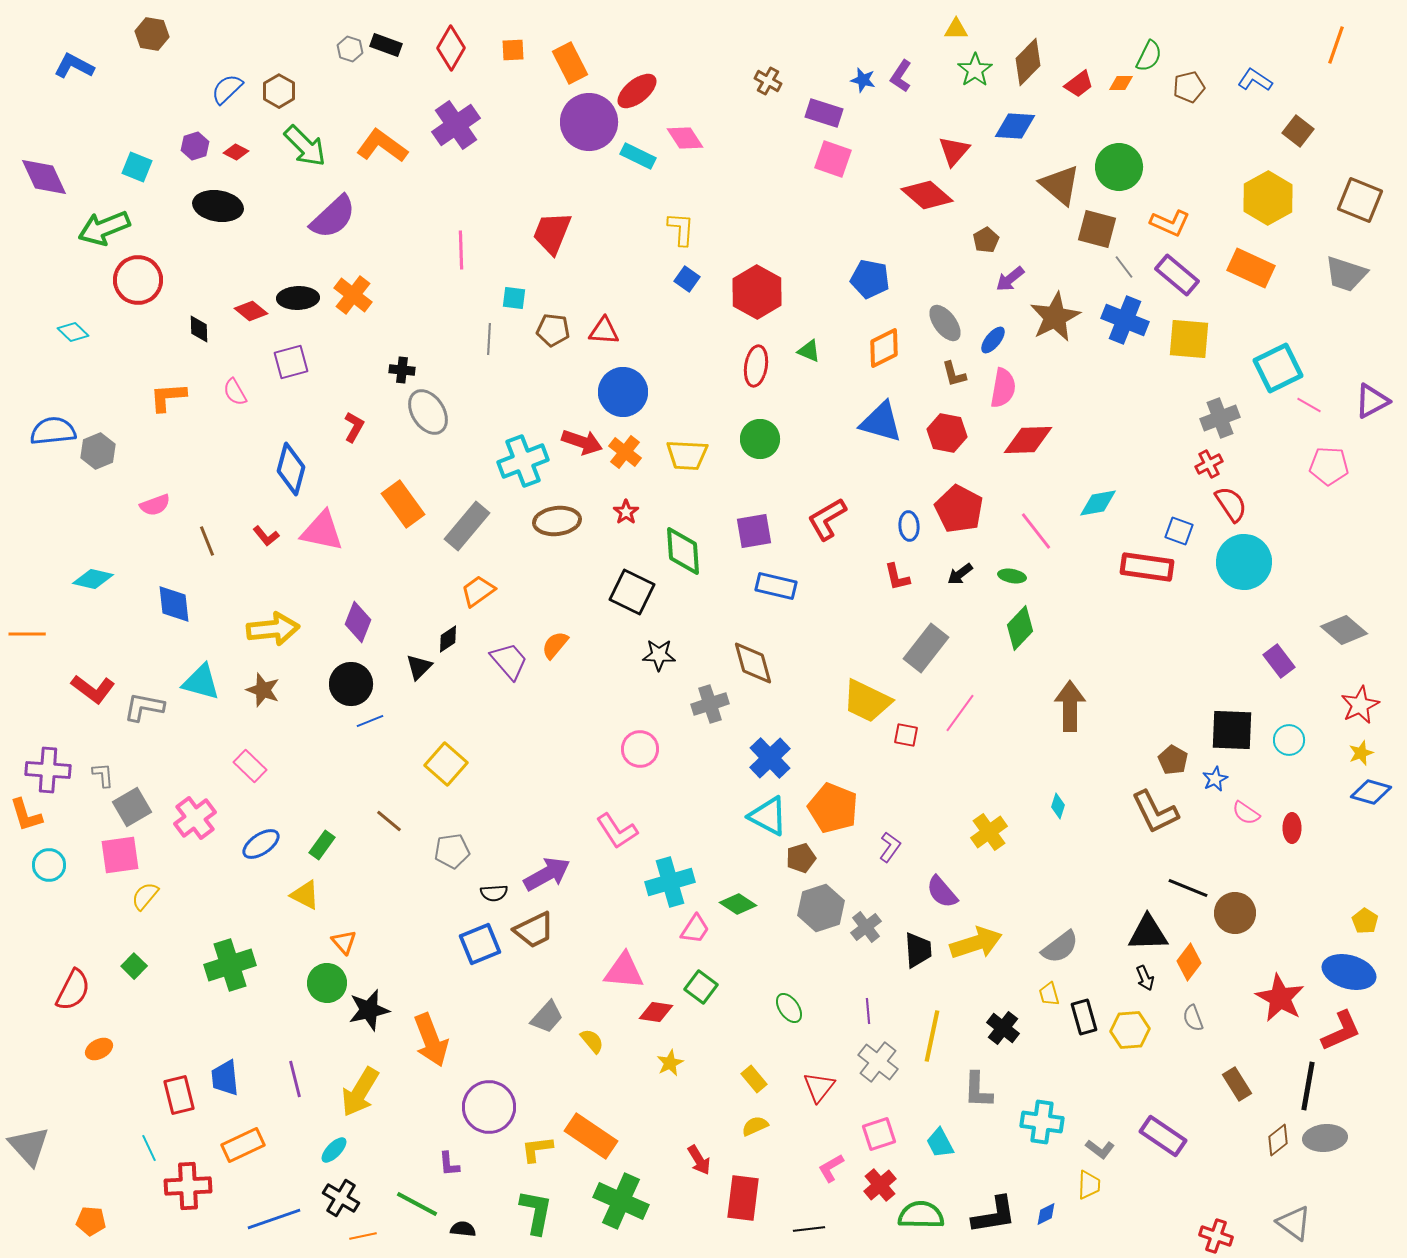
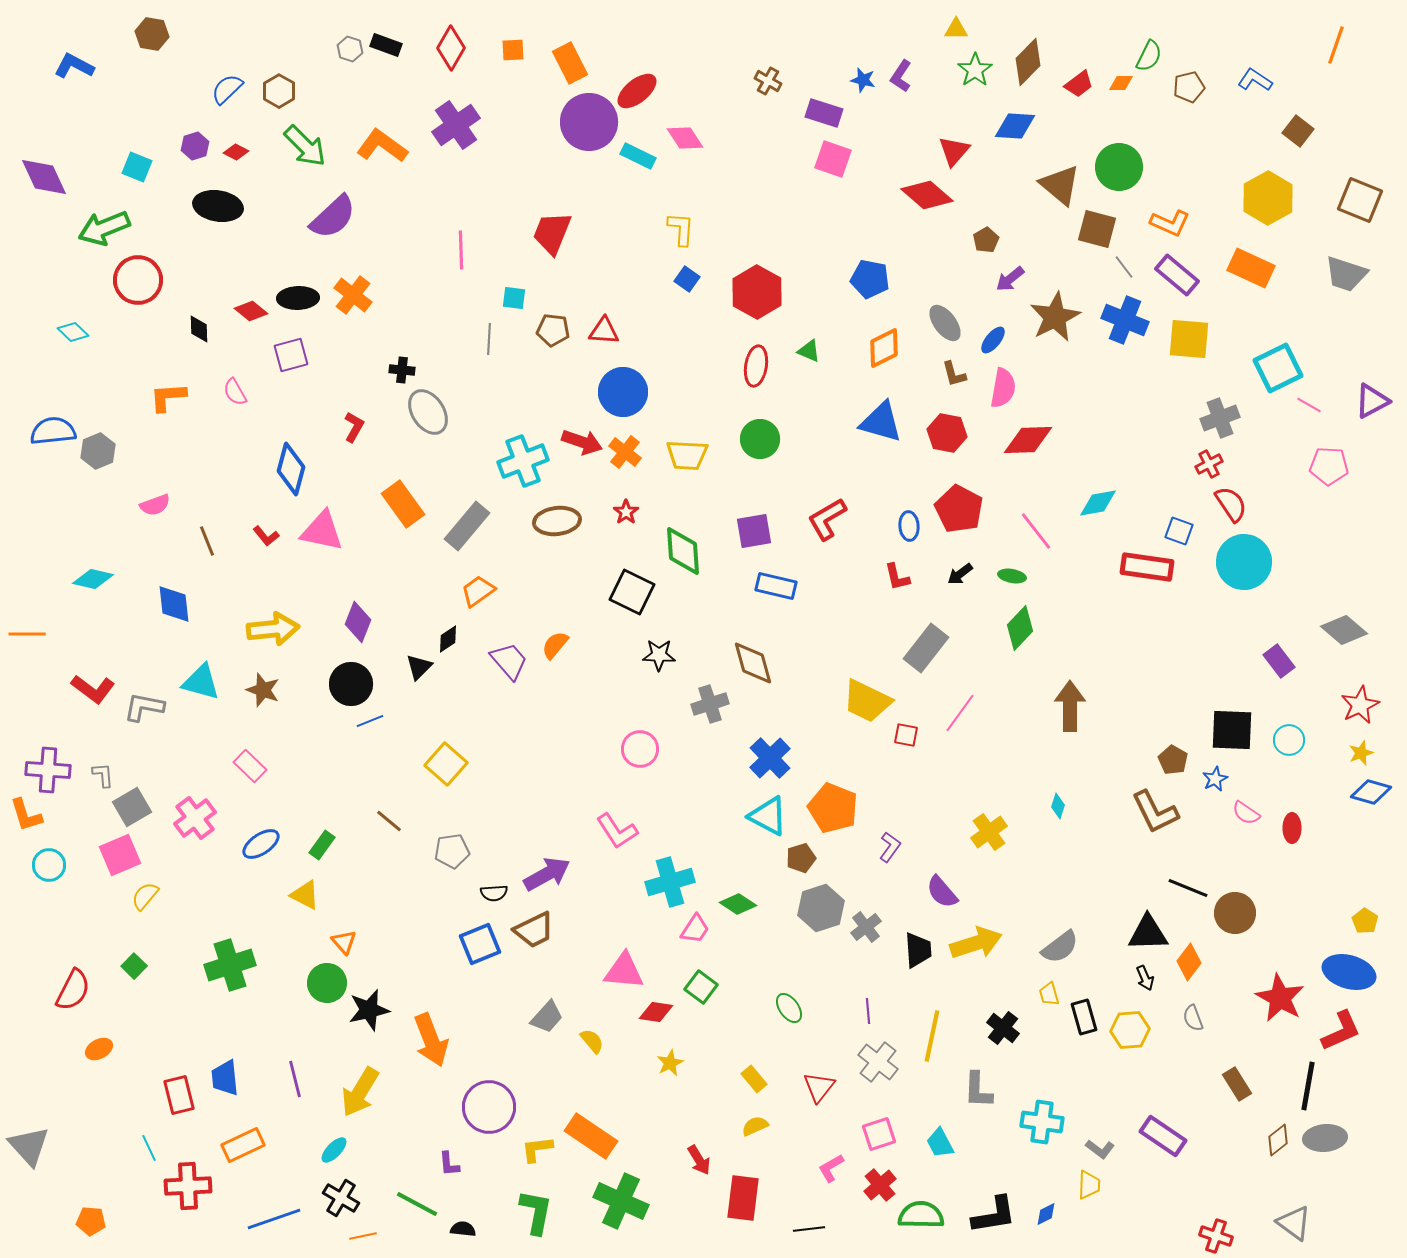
purple square at (291, 362): moved 7 px up
pink square at (120, 855): rotated 15 degrees counterclockwise
